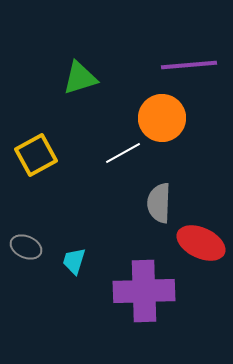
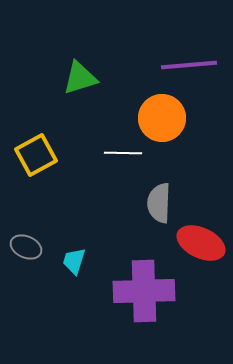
white line: rotated 30 degrees clockwise
